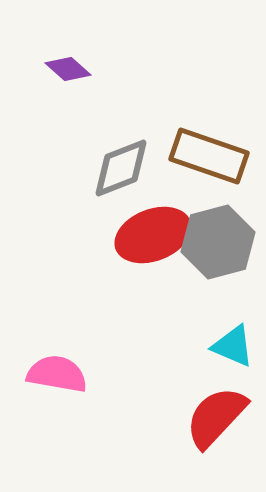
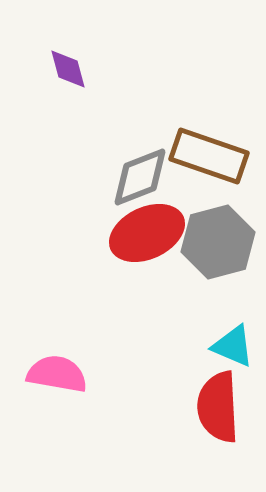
purple diamond: rotated 33 degrees clockwise
gray diamond: moved 19 px right, 9 px down
red ellipse: moved 6 px left, 2 px up; rotated 4 degrees counterclockwise
red semicircle: moved 2 px right, 10 px up; rotated 46 degrees counterclockwise
